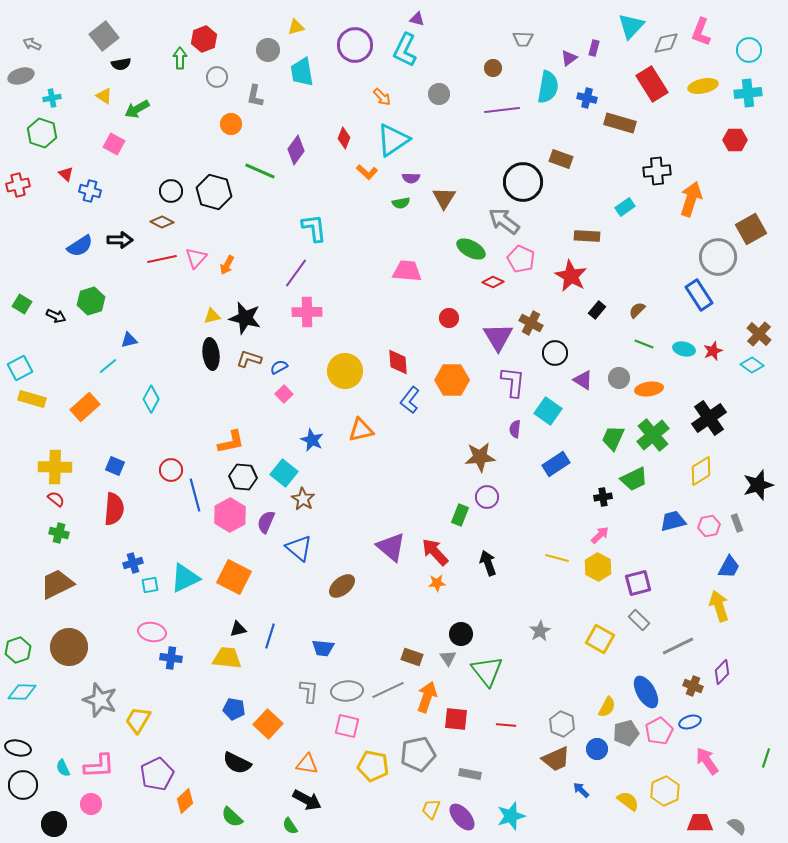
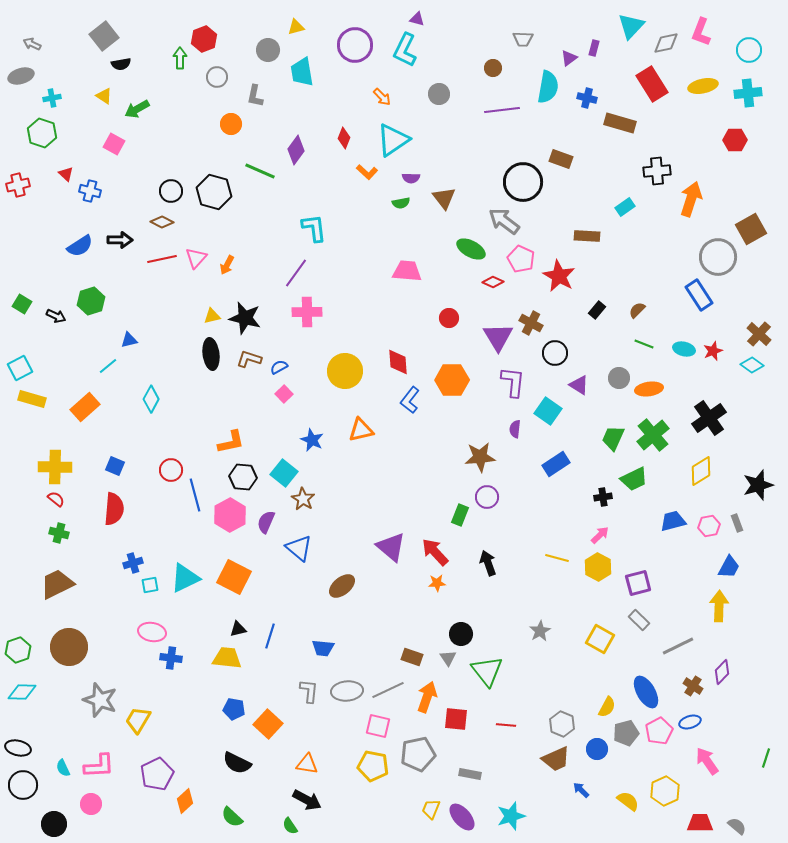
brown triangle at (444, 198): rotated 10 degrees counterclockwise
red star at (571, 276): moved 12 px left
purple triangle at (583, 380): moved 4 px left, 5 px down
yellow arrow at (719, 606): rotated 20 degrees clockwise
brown cross at (693, 686): rotated 12 degrees clockwise
pink square at (347, 726): moved 31 px right
